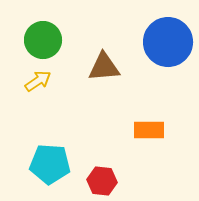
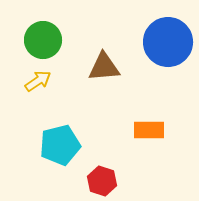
cyan pentagon: moved 10 px right, 19 px up; rotated 18 degrees counterclockwise
red hexagon: rotated 12 degrees clockwise
